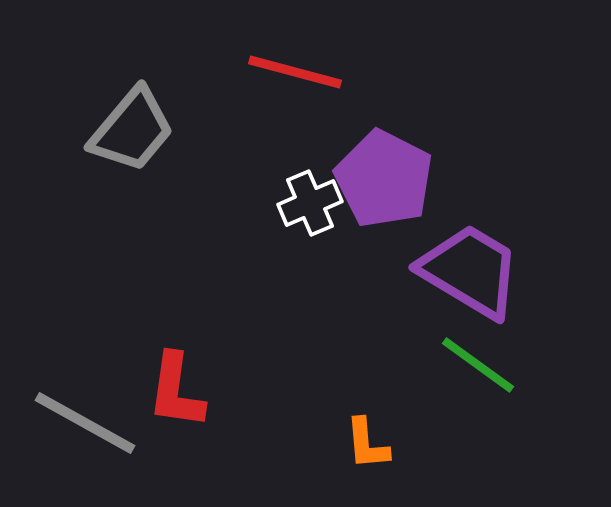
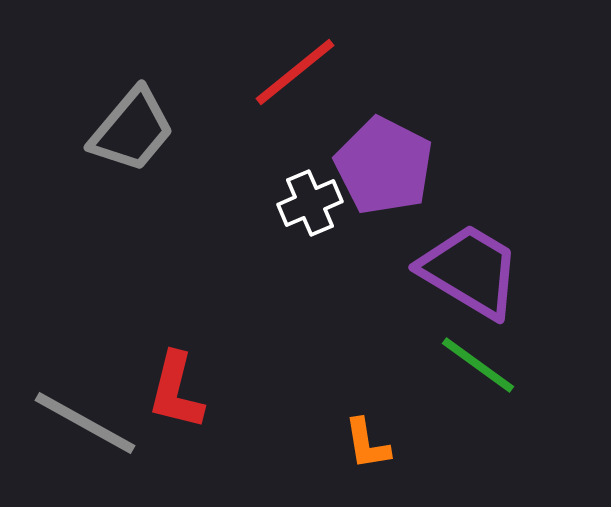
red line: rotated 54 degrees counterclockwise
purple pentagon: moved 13 px up
red L-shape: rotated 6 degrees clockwise
orange L-shape: rotated 4 degrees counterclockwise
